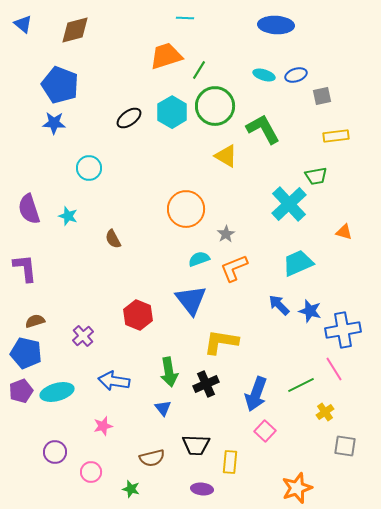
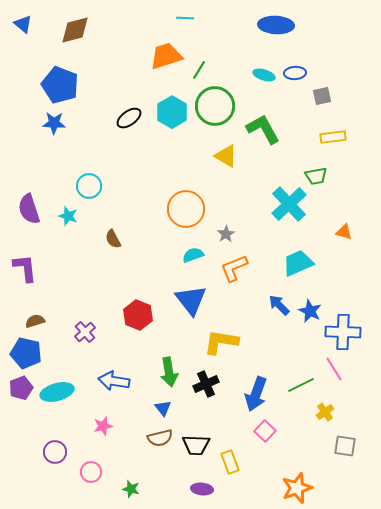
blue ellipse at (296, 75): moved 1 px left, 2 px up; rotated 15 degrees clockwise
yellow rectangle at (336, 136): moved 3 px left, 1 px down
cyan circle at (89, 168): moved 18 px down
cyan semicircle at (199, 259): moved 6 px left, 4 px up
blue star at (310, 311): rotated 10 degrees clockwise
blue cross at (343, 330): moved 2 px down; rotated 12 degrees clockwise
purple cross at (83, 336): moved 2 px right, 4 px up
purple pentagon at (21, 391): moved 3 px up
brown semicircle at (152, 458): moved 8 px right, 20 px up
yellow rectangle at (230, 462): rotated 25 degrees counterclockwise
